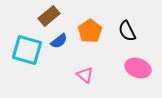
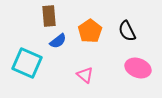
brown rectangle: rotated 55 degrees counterclockwise
blue semicircle: moved 1 px left
cyan square: moved 13 px down; rotated 8 degrees clockwise
